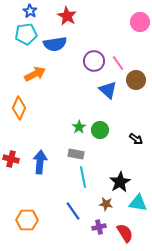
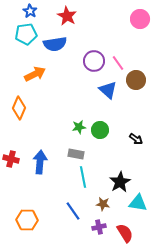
pink circle: moved 3 px up
green star: rotated 24 degrees clockwise
brown star: moved 3 px left
